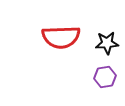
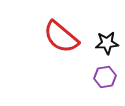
red semicircle: rotated 42 degrees clockwise
